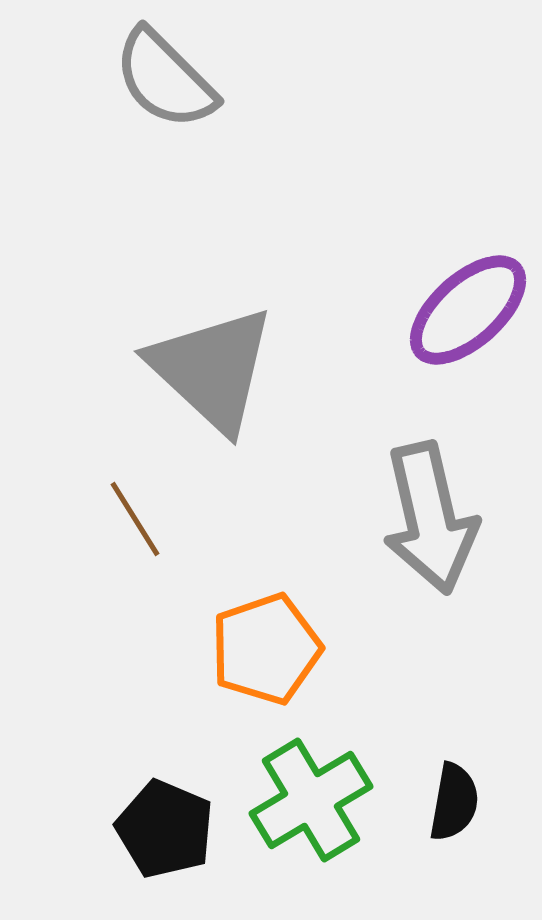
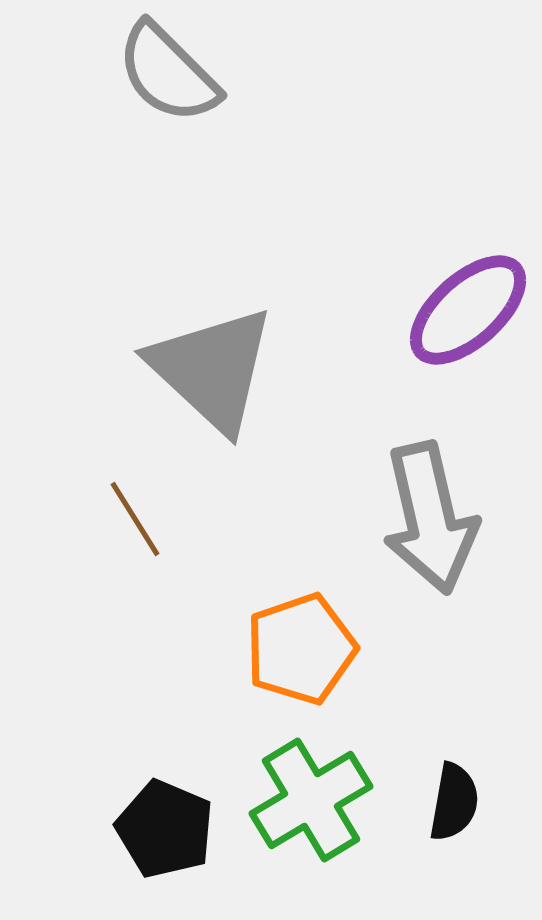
gray semicircle: moved 3 px right, 6 px up
orange pentagon: moved 35 px right
